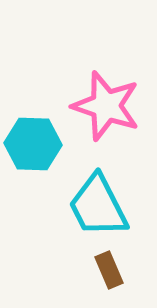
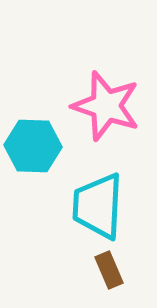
cyan hexagon: moved 2 px down
cyan trapezoid: rotated 30 degrees clockwise
